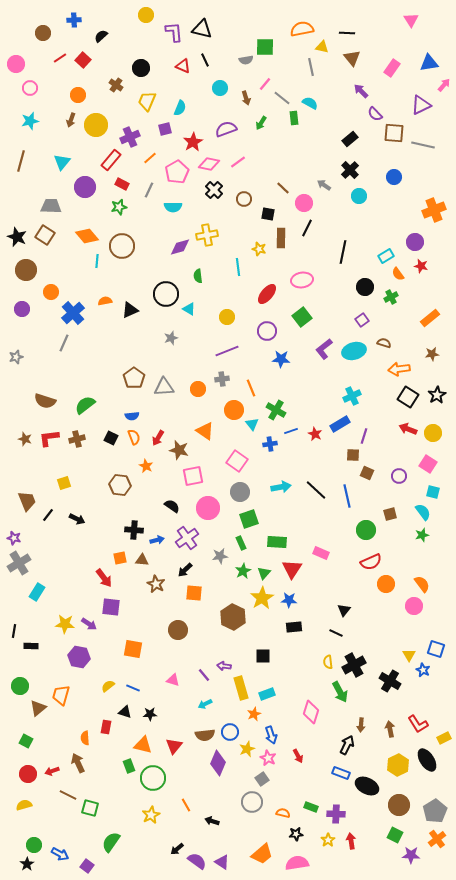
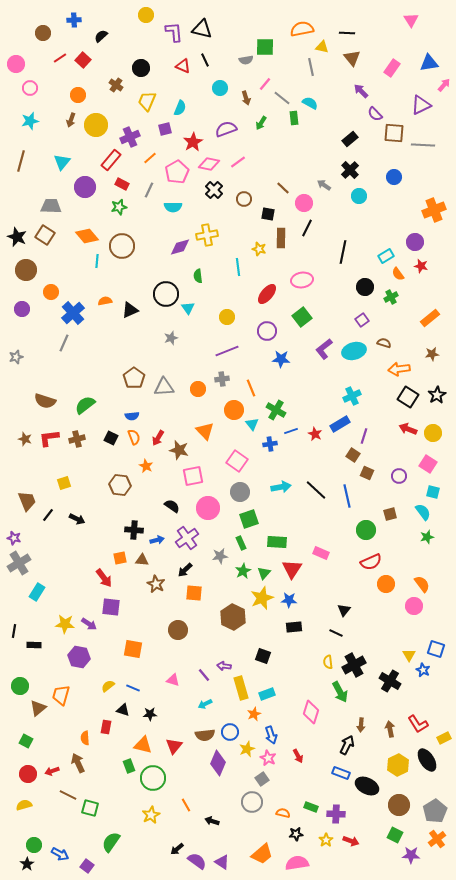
gray line at (423, 145): rotated 10 degrees counterclockwise
cyan triangle at (189, 309): moved 1 px left, 1 px up; rotated 24 degrees clockwise
orange triangle at (205, 431): rotated 12 degrees clockwise
brown square at (353, 455): rotated 32 degrees clockwise
green star at (422, 535): moved 5 px right, 2 px down
yellow star at (262, 598): rotated 10 degrees clockwise
black rectangle at (31, 646): moved 3 px right, 1 px up
black square at (263, 656): rotated 21 degrees clockwise
black triangle at (125, 712): moved 2 px left, 2 px up
yellow star at (328, 840): moved 2 px left
red arrow at (351, 841): rotated 119 degrees clockwise
